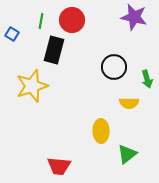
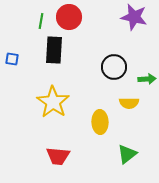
red circle: moved 3 px left, 3 px up
blue square: moved 25 px down; rotated 24 degrees counterclockwise
black rectangle: rotated 12 degrees counterclockwise
green arrow: rotated 78 degrees counterclockwise
yellow star: moved 21 px right, 16 px down; rotated 20 degrees counterclockwise
yellow ellipse: moved 1 px left, 9 px up
red trapezoid: moved 1 px left, 10 px up
